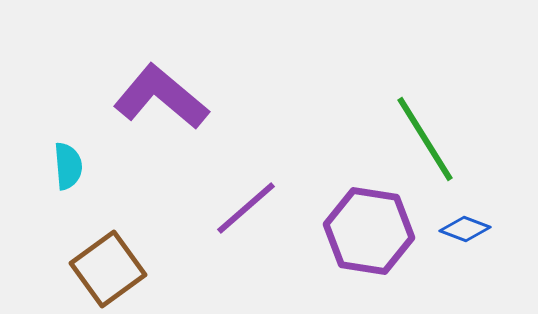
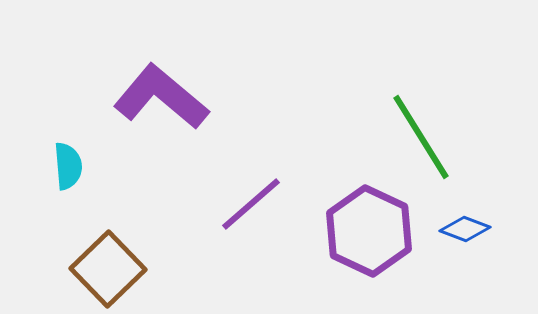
green line: moved 4 px left, 2 px up
purple line: moved 5 px right, 4 px up
purple hexagon: rotated 16 degrees clockwise
brown square: rotated 8 degrees counterclockwise
